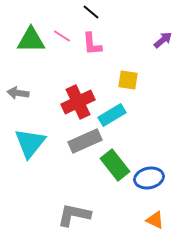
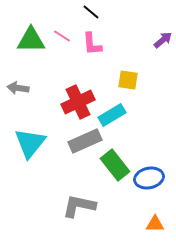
gray arrow: moved 5 px up
gray L-shape: moved 5 px right, 9 px up
orange triangle: moved 4 px down; rotated 24 degrees counterclockwise
